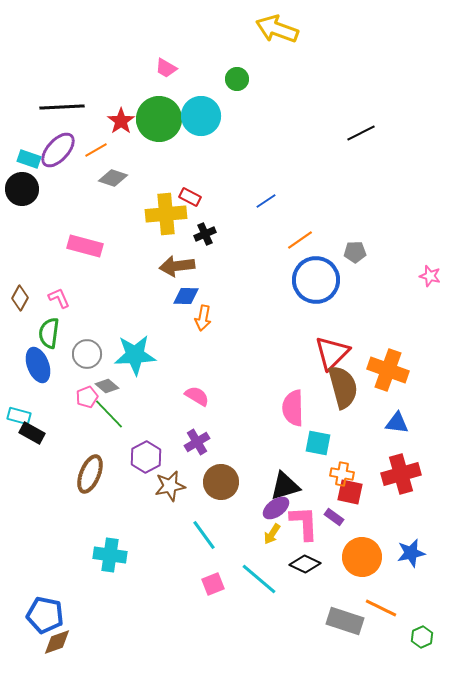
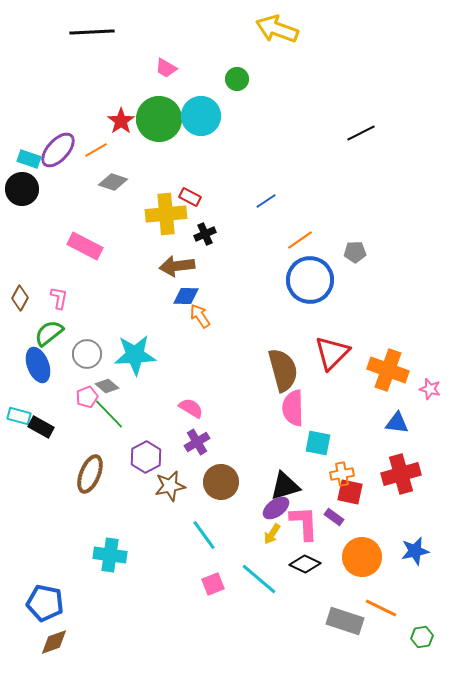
black line at (62, 107): moved 30 px right, 75 px up
gray diamond at (113, 178): moved 4 px down
pink rectangle at (85, 246): rotated 12 degrees clockwise
pink star at (430, 276): moved 113 px down
blue circle at (316, 280): moved 6 px left
pink L-shape at (59, 298): rotated 35 degrees clockwise
orange arrow at (203, 318): moved 3 px left, 2 px up; rotated 135 degrees clockwise
green semicircle at (49, 333): rotated 44 degrees clockwise
brown semicircle at (343, 387): moved 60 px left, 17 px up
pink semicircle at (197, 396): moved 6 px left, 12 px down
black rectangle at (32, 433): moved 9 px right, 6 px up
orange cross at (342, 474): rotated 20 degrees counterclockwise
blue star at (411, 553): moved 4 px right, 2 px up
blue pentagon at (45, 615): moved 12 px up
green hexagon at (422, 637): rotated 15 degrees clockwise
brown diamond at (57, 642): moved 3 px left
